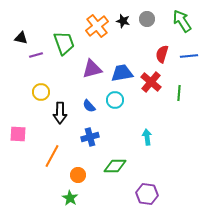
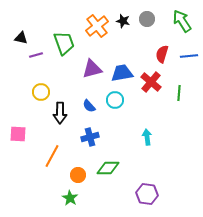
green diamond: moved 7 px left, 2 px down
